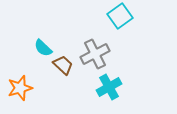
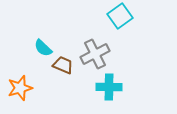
brown trapezoid: rotated 20 degrees counterclockwise
cyan cross: rotated 30 degrees clockwise
